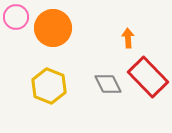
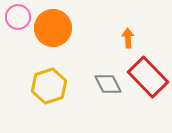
pink circle: moved 2 px right
yellow hexagon: rotated 20 degrees clockwise
